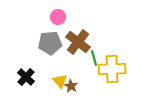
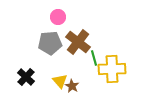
brown star: moved 1 px right
